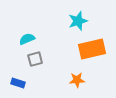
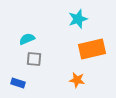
cyan star: moved 2 px up
gray square: moved 1 px left; rotated 21 degrees clockwise
orange star: rotated 14 degrees clockwise
